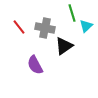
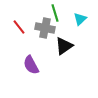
green line: moved 17 px left
cyan triangle: moved 6 px left, 7 px up
purple semicircle: moved 4 px left
